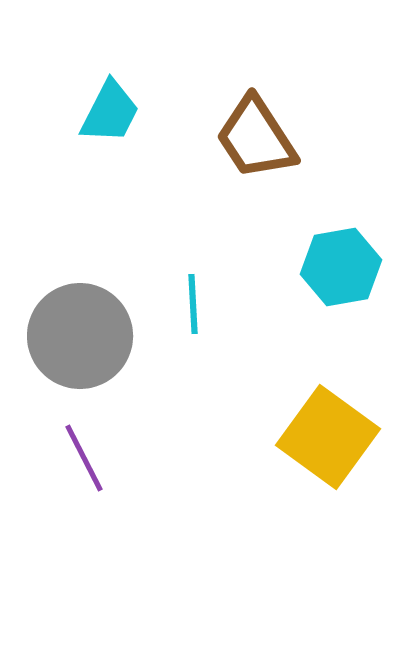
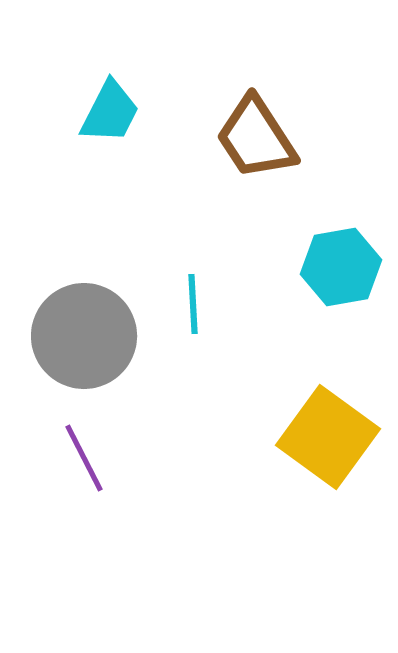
gray circle: moved 4 px right
